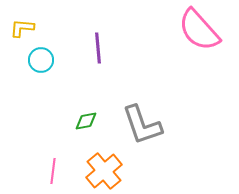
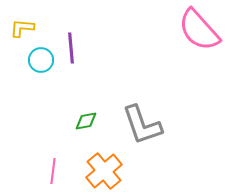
purple line: moved 27 px left
